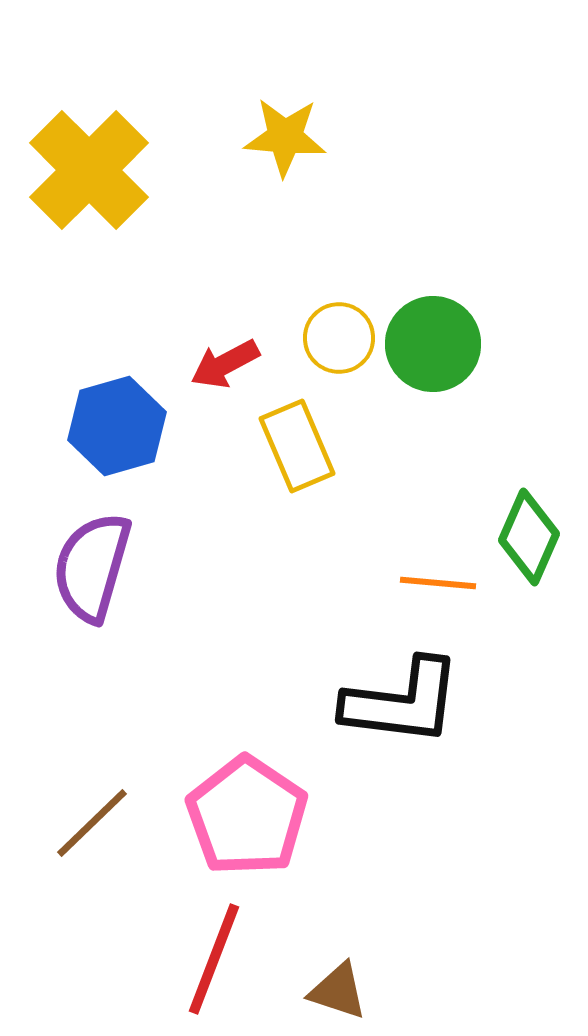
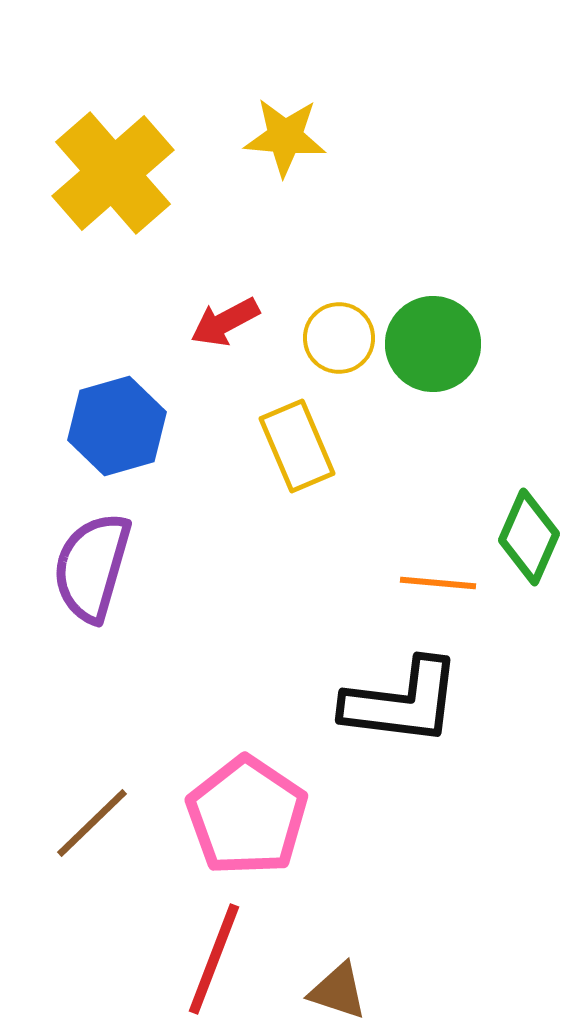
yellow cross: moved 24 px right, 3 px down; rotated 4 degrees clockwise
red arrow: moved 42 px up
